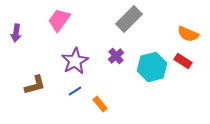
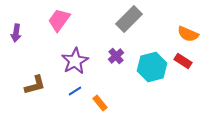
orange rectangle: moved 1 px up
